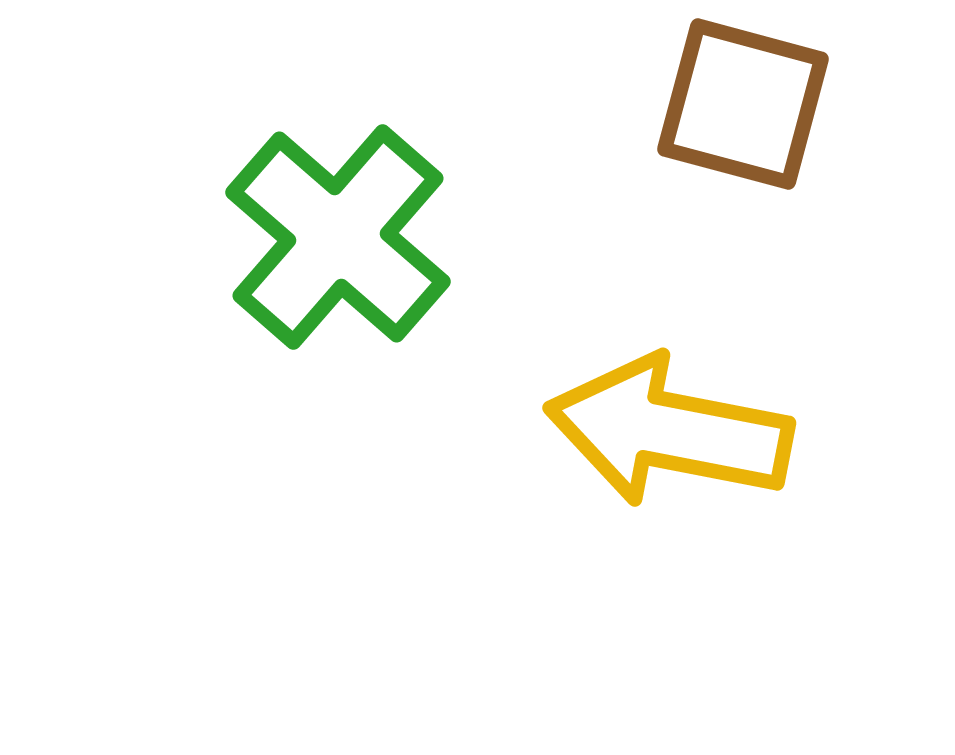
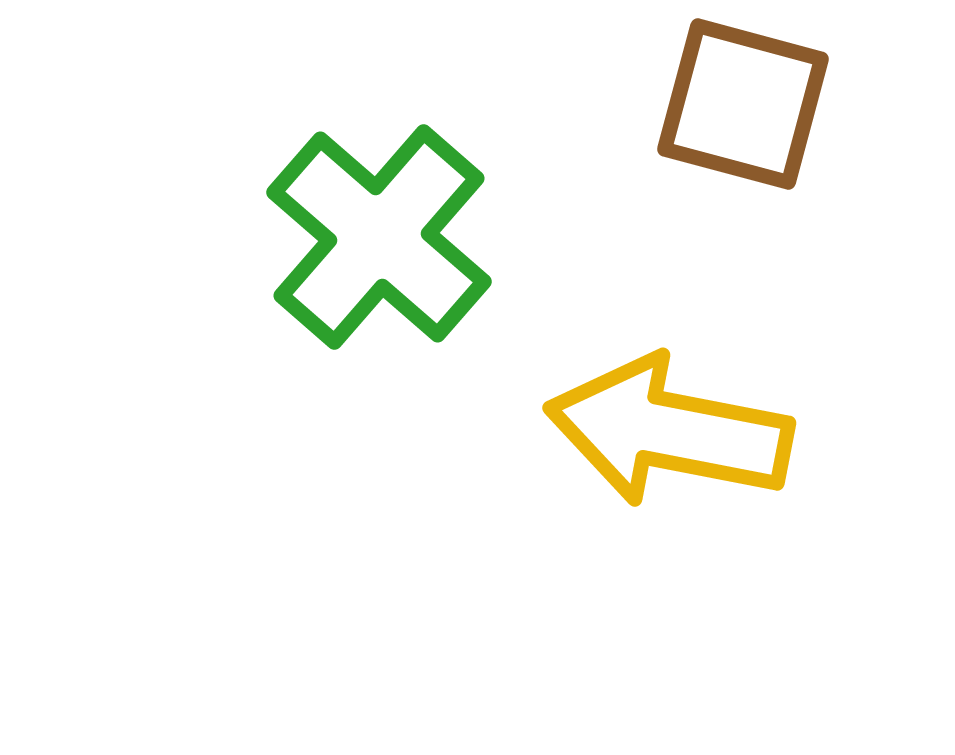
green cross: moved 41 px right
